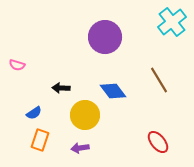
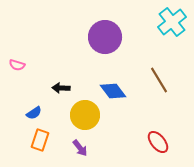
purple arrow: rotated 120 degrees counterclockwise
